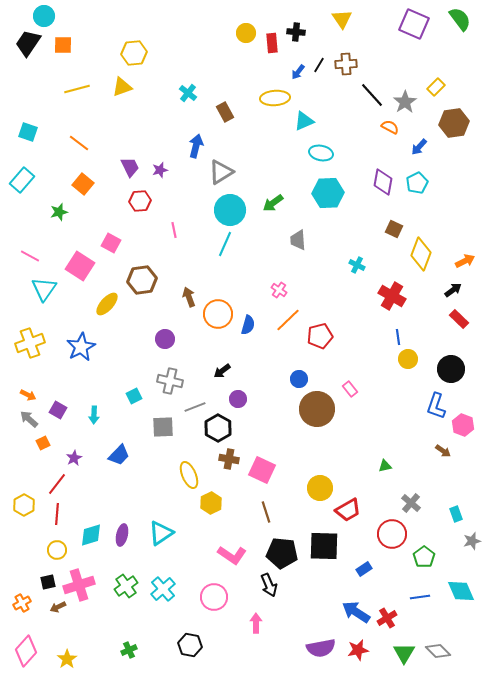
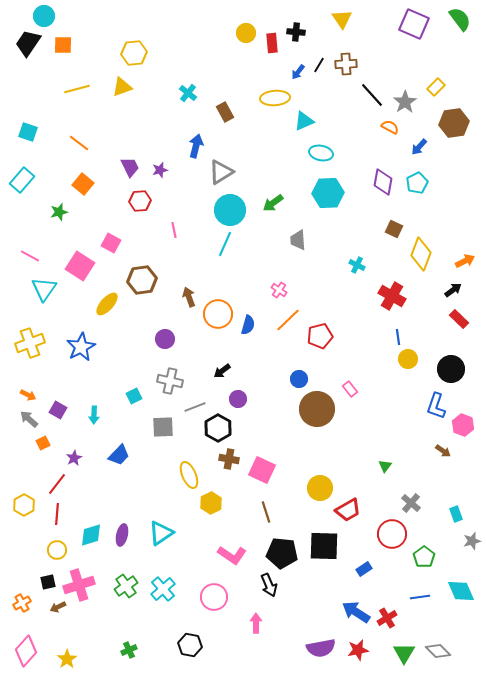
green triangle at (385, 466): rotated 40 degrees counterclockwise
